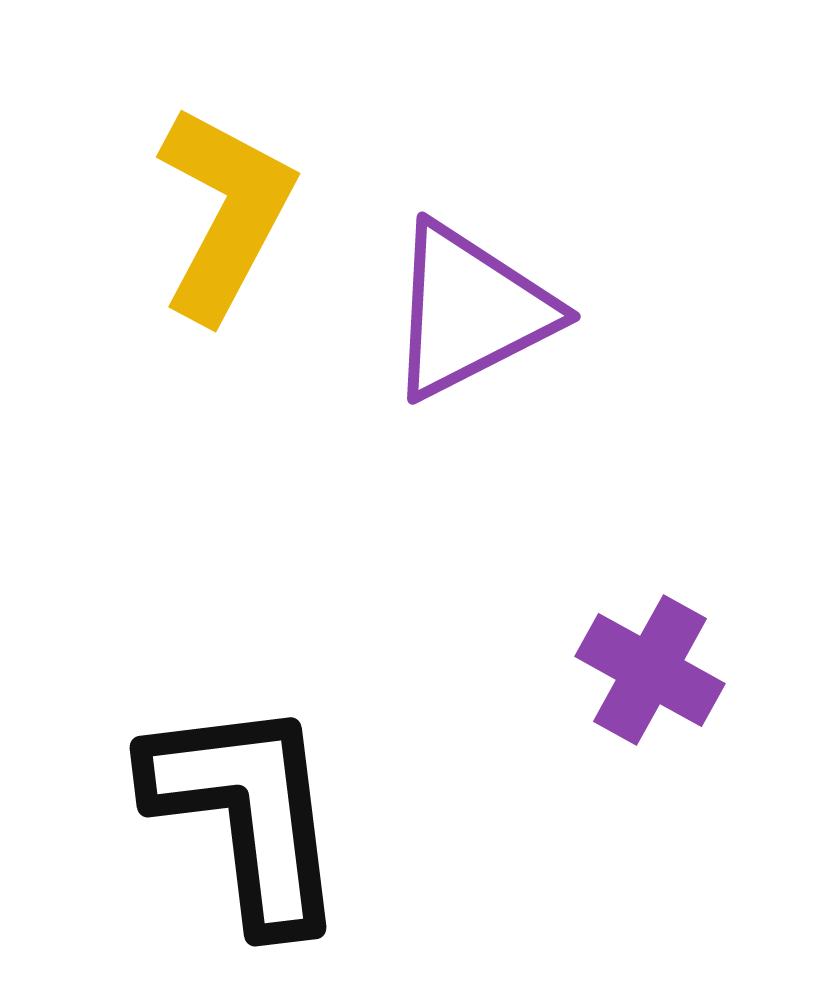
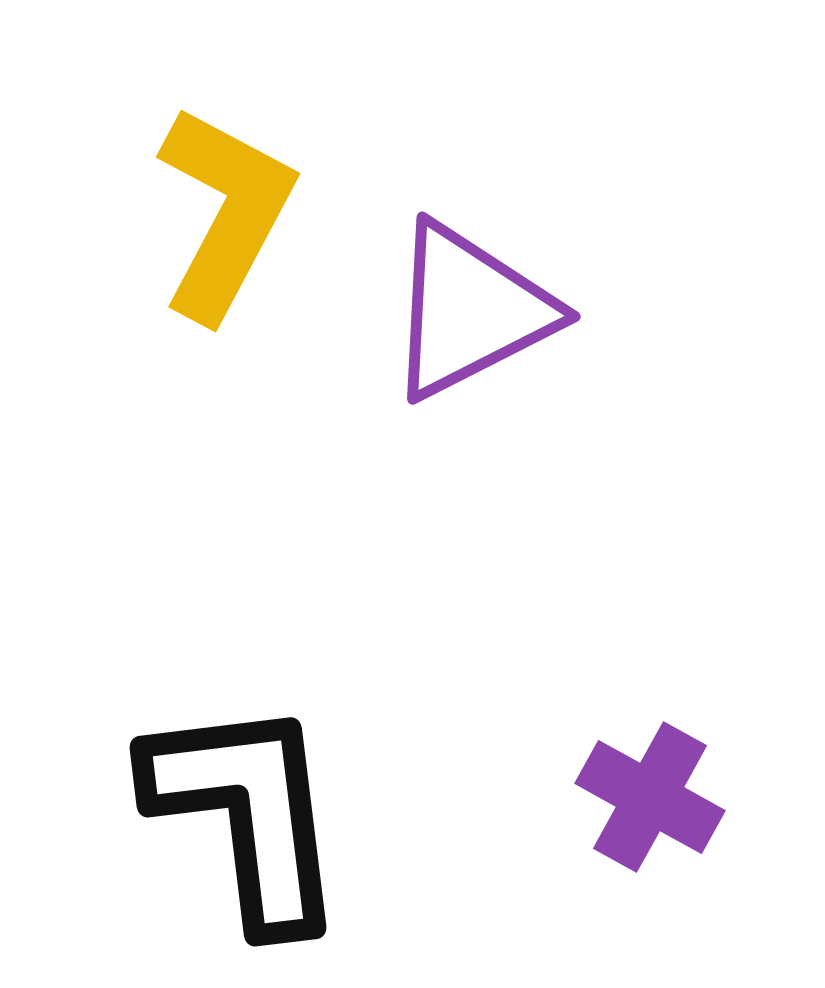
purple cross: moved 127 px down
